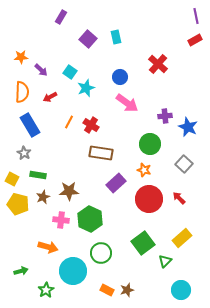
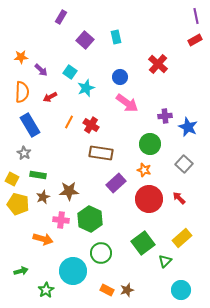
purple square at (88, 39): moved 3 px left, 1 px down
orange arrow at (48, 247): moved 5 px left, 8 px up
